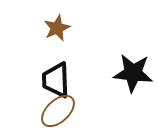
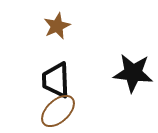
brown star: moved 2 px up
